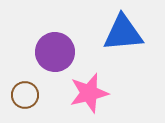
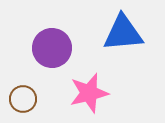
purple circle: moved 3 px left, 4 px up
brown circle: moved 2 px left, 4 px down
